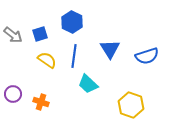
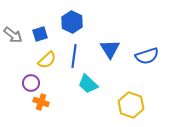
yellow semicircle: rotated 102 degrees clockwise
purple circle: moved 18 px right, 11 px up
